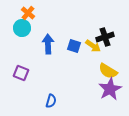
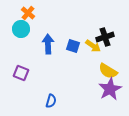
cyan circle: moved 1 px left, 1 px down
blue square: moved 1 px left
